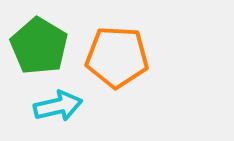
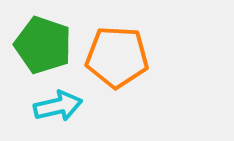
green pentagon: moved 4 px right, 1 px up; rotated 12 degrees counterclockwise
